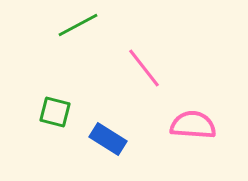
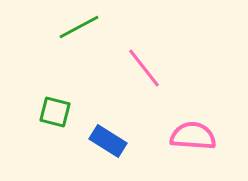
green line: moved 1 px right, 2 px down
pink semicircle: moved 11 px down
blue rectangle: moved 2 px down
